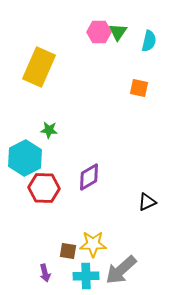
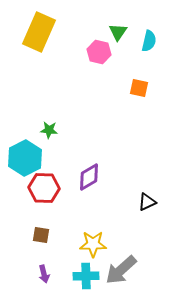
pink hexagon: moved 20 px down; rotated 15 degrees clockwise
yellow rectangle: moved 35 px up
brown square: moved 27 px left, 16 px up
purple arrow: moved 1 px left, 1 px down
